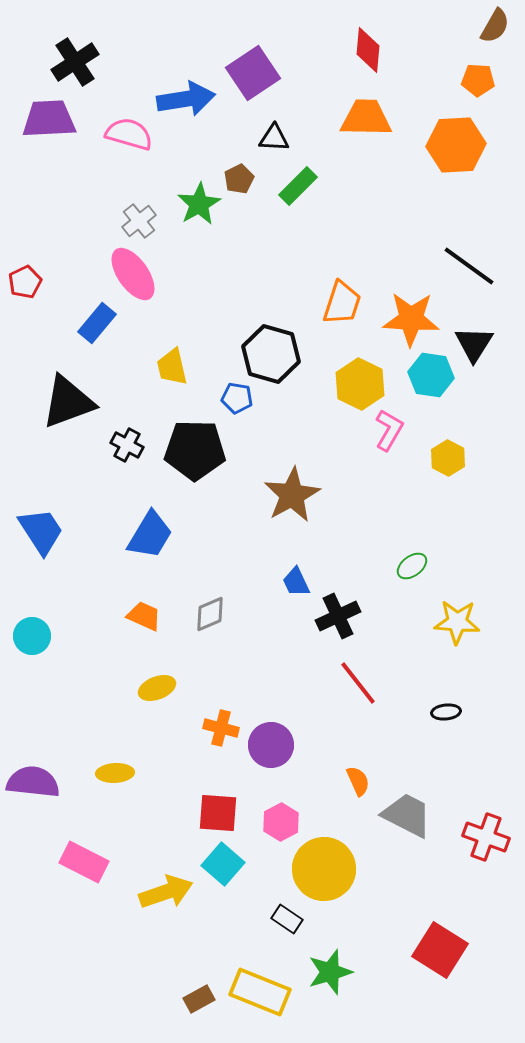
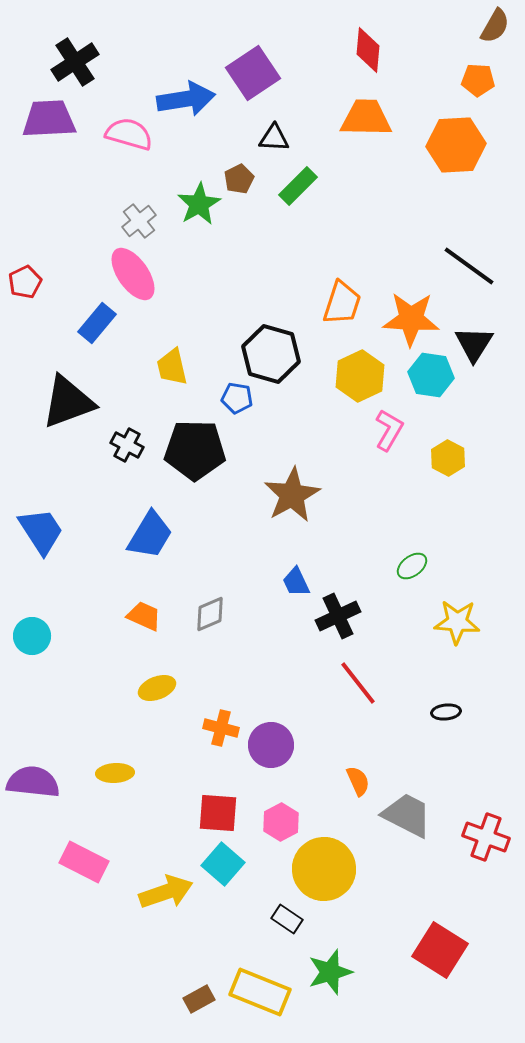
yellow hexagon at (360, 384): moved 8 px up; rotated 9 degrees clockwise
